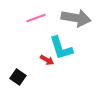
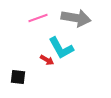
pink line: moved 2 px right
cyan L-shape: rotated 12 degrees counterclockwise
black square: rotated 28 degrees counterclockwise
